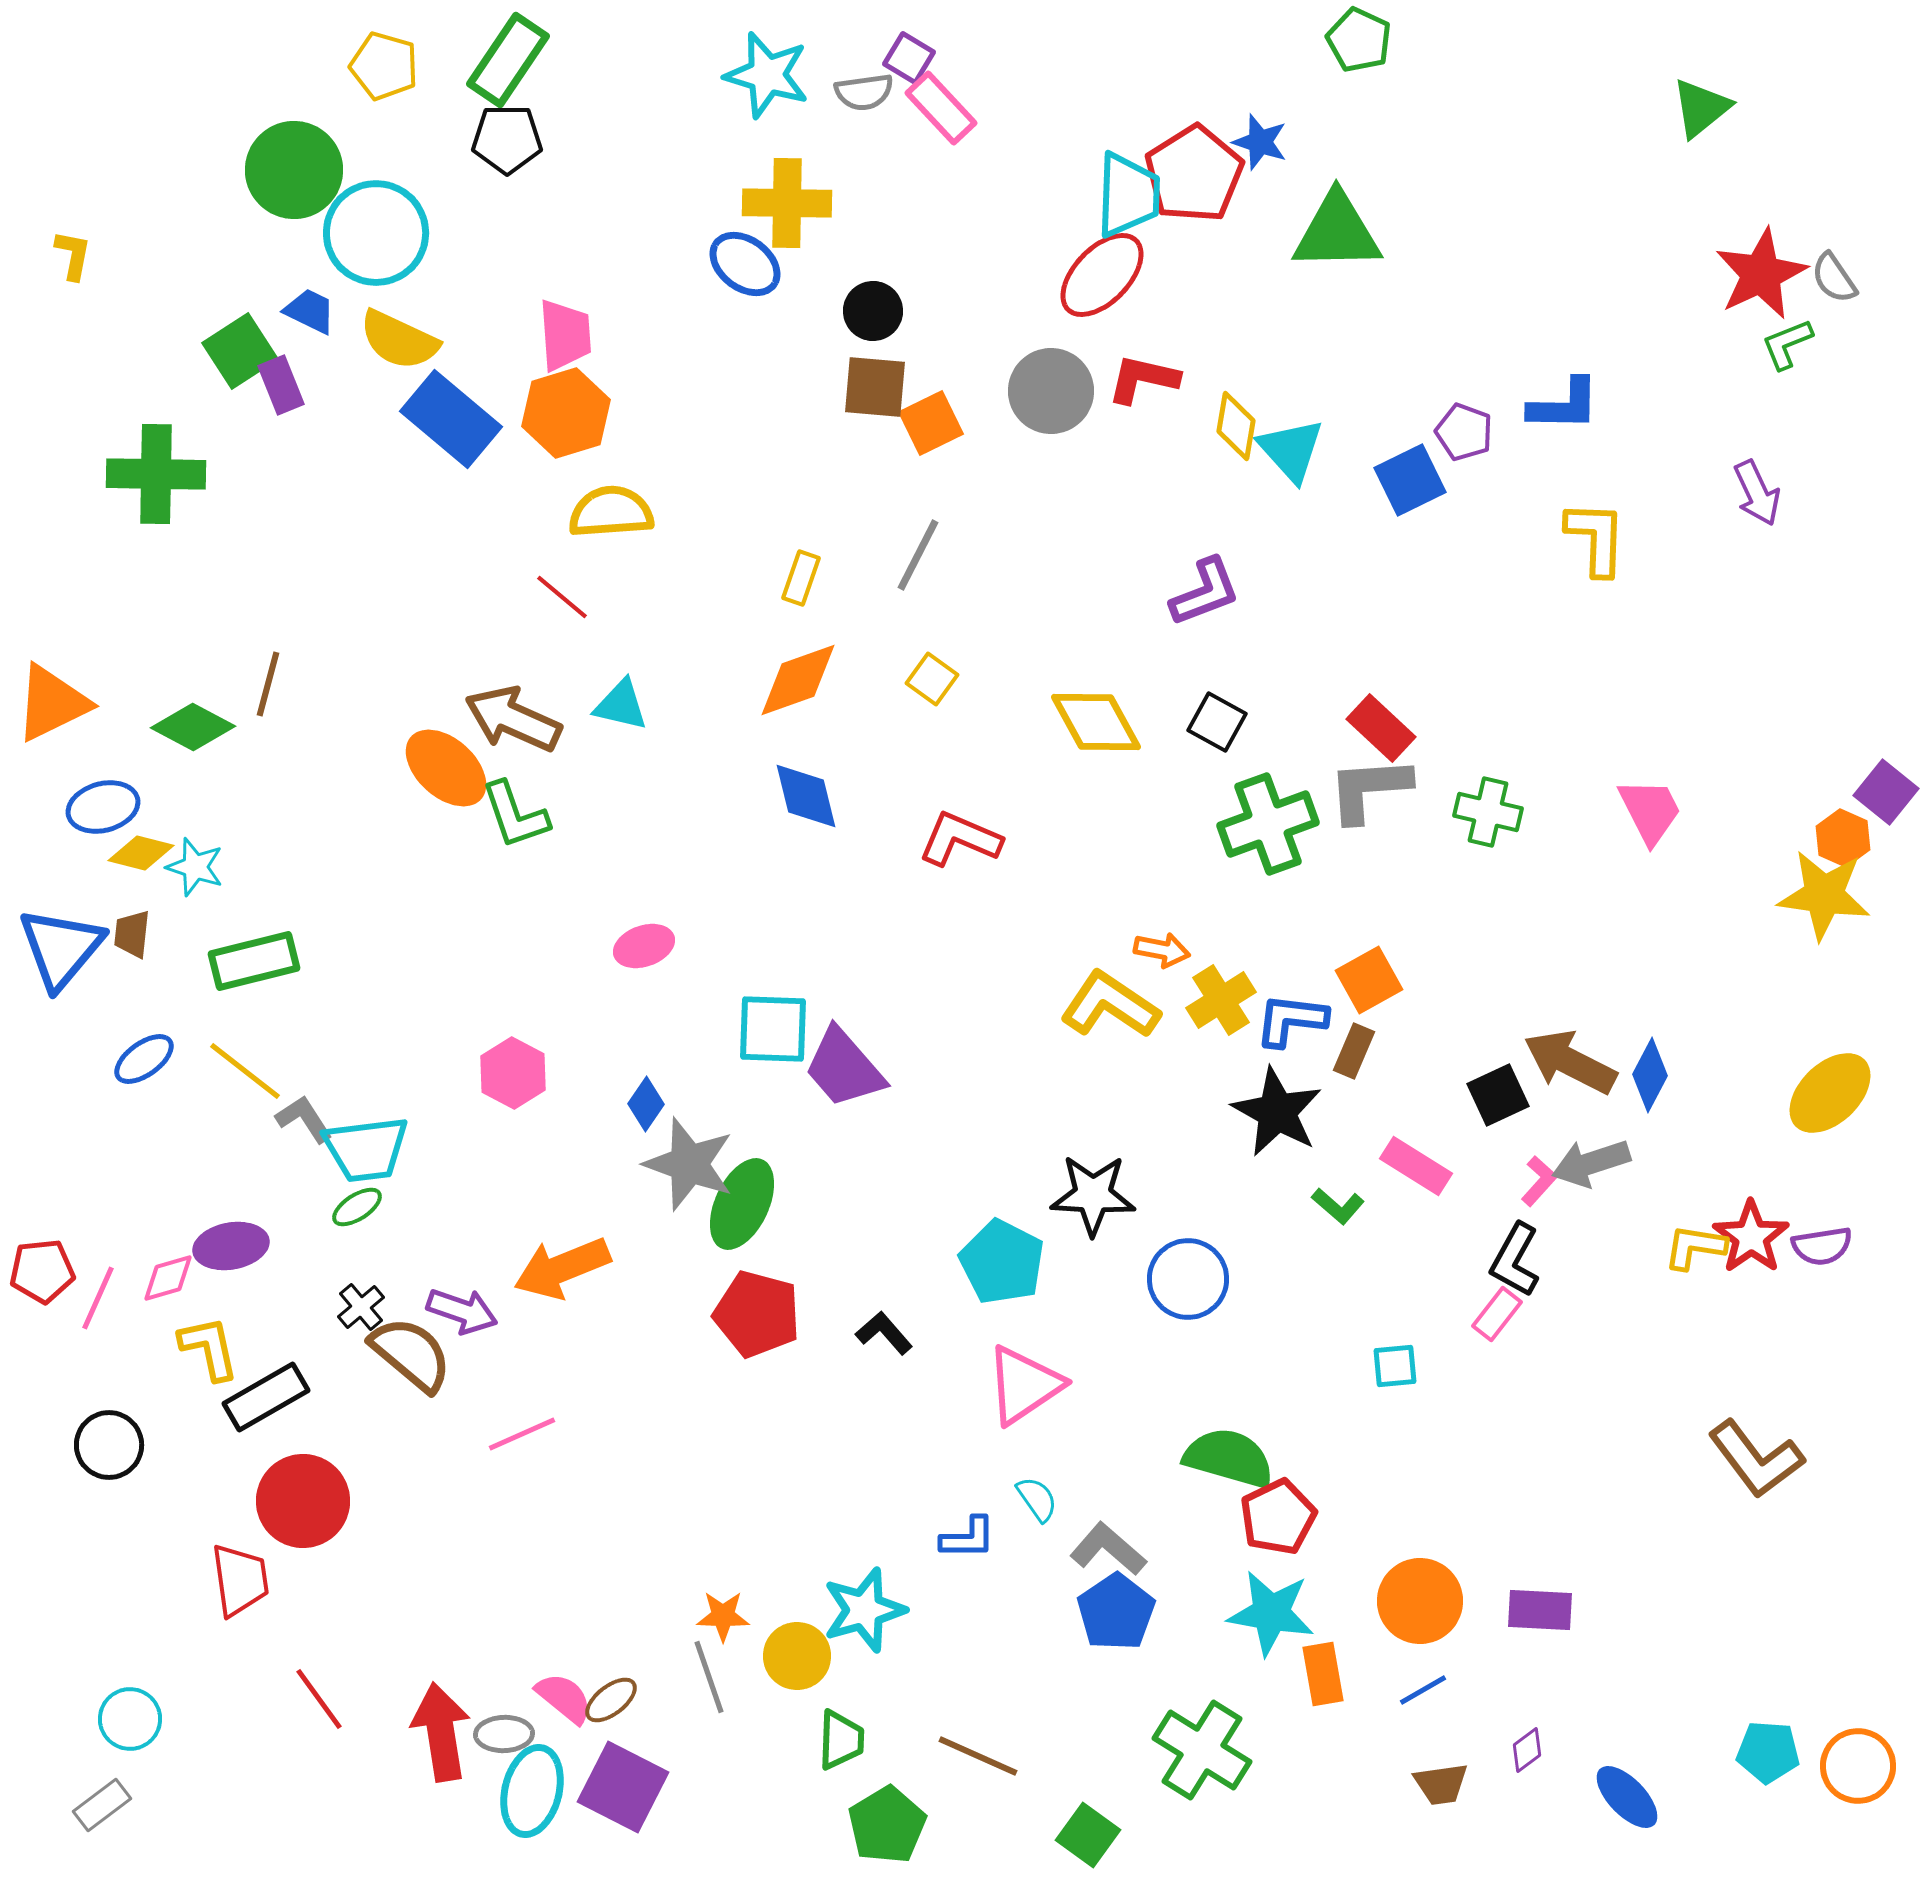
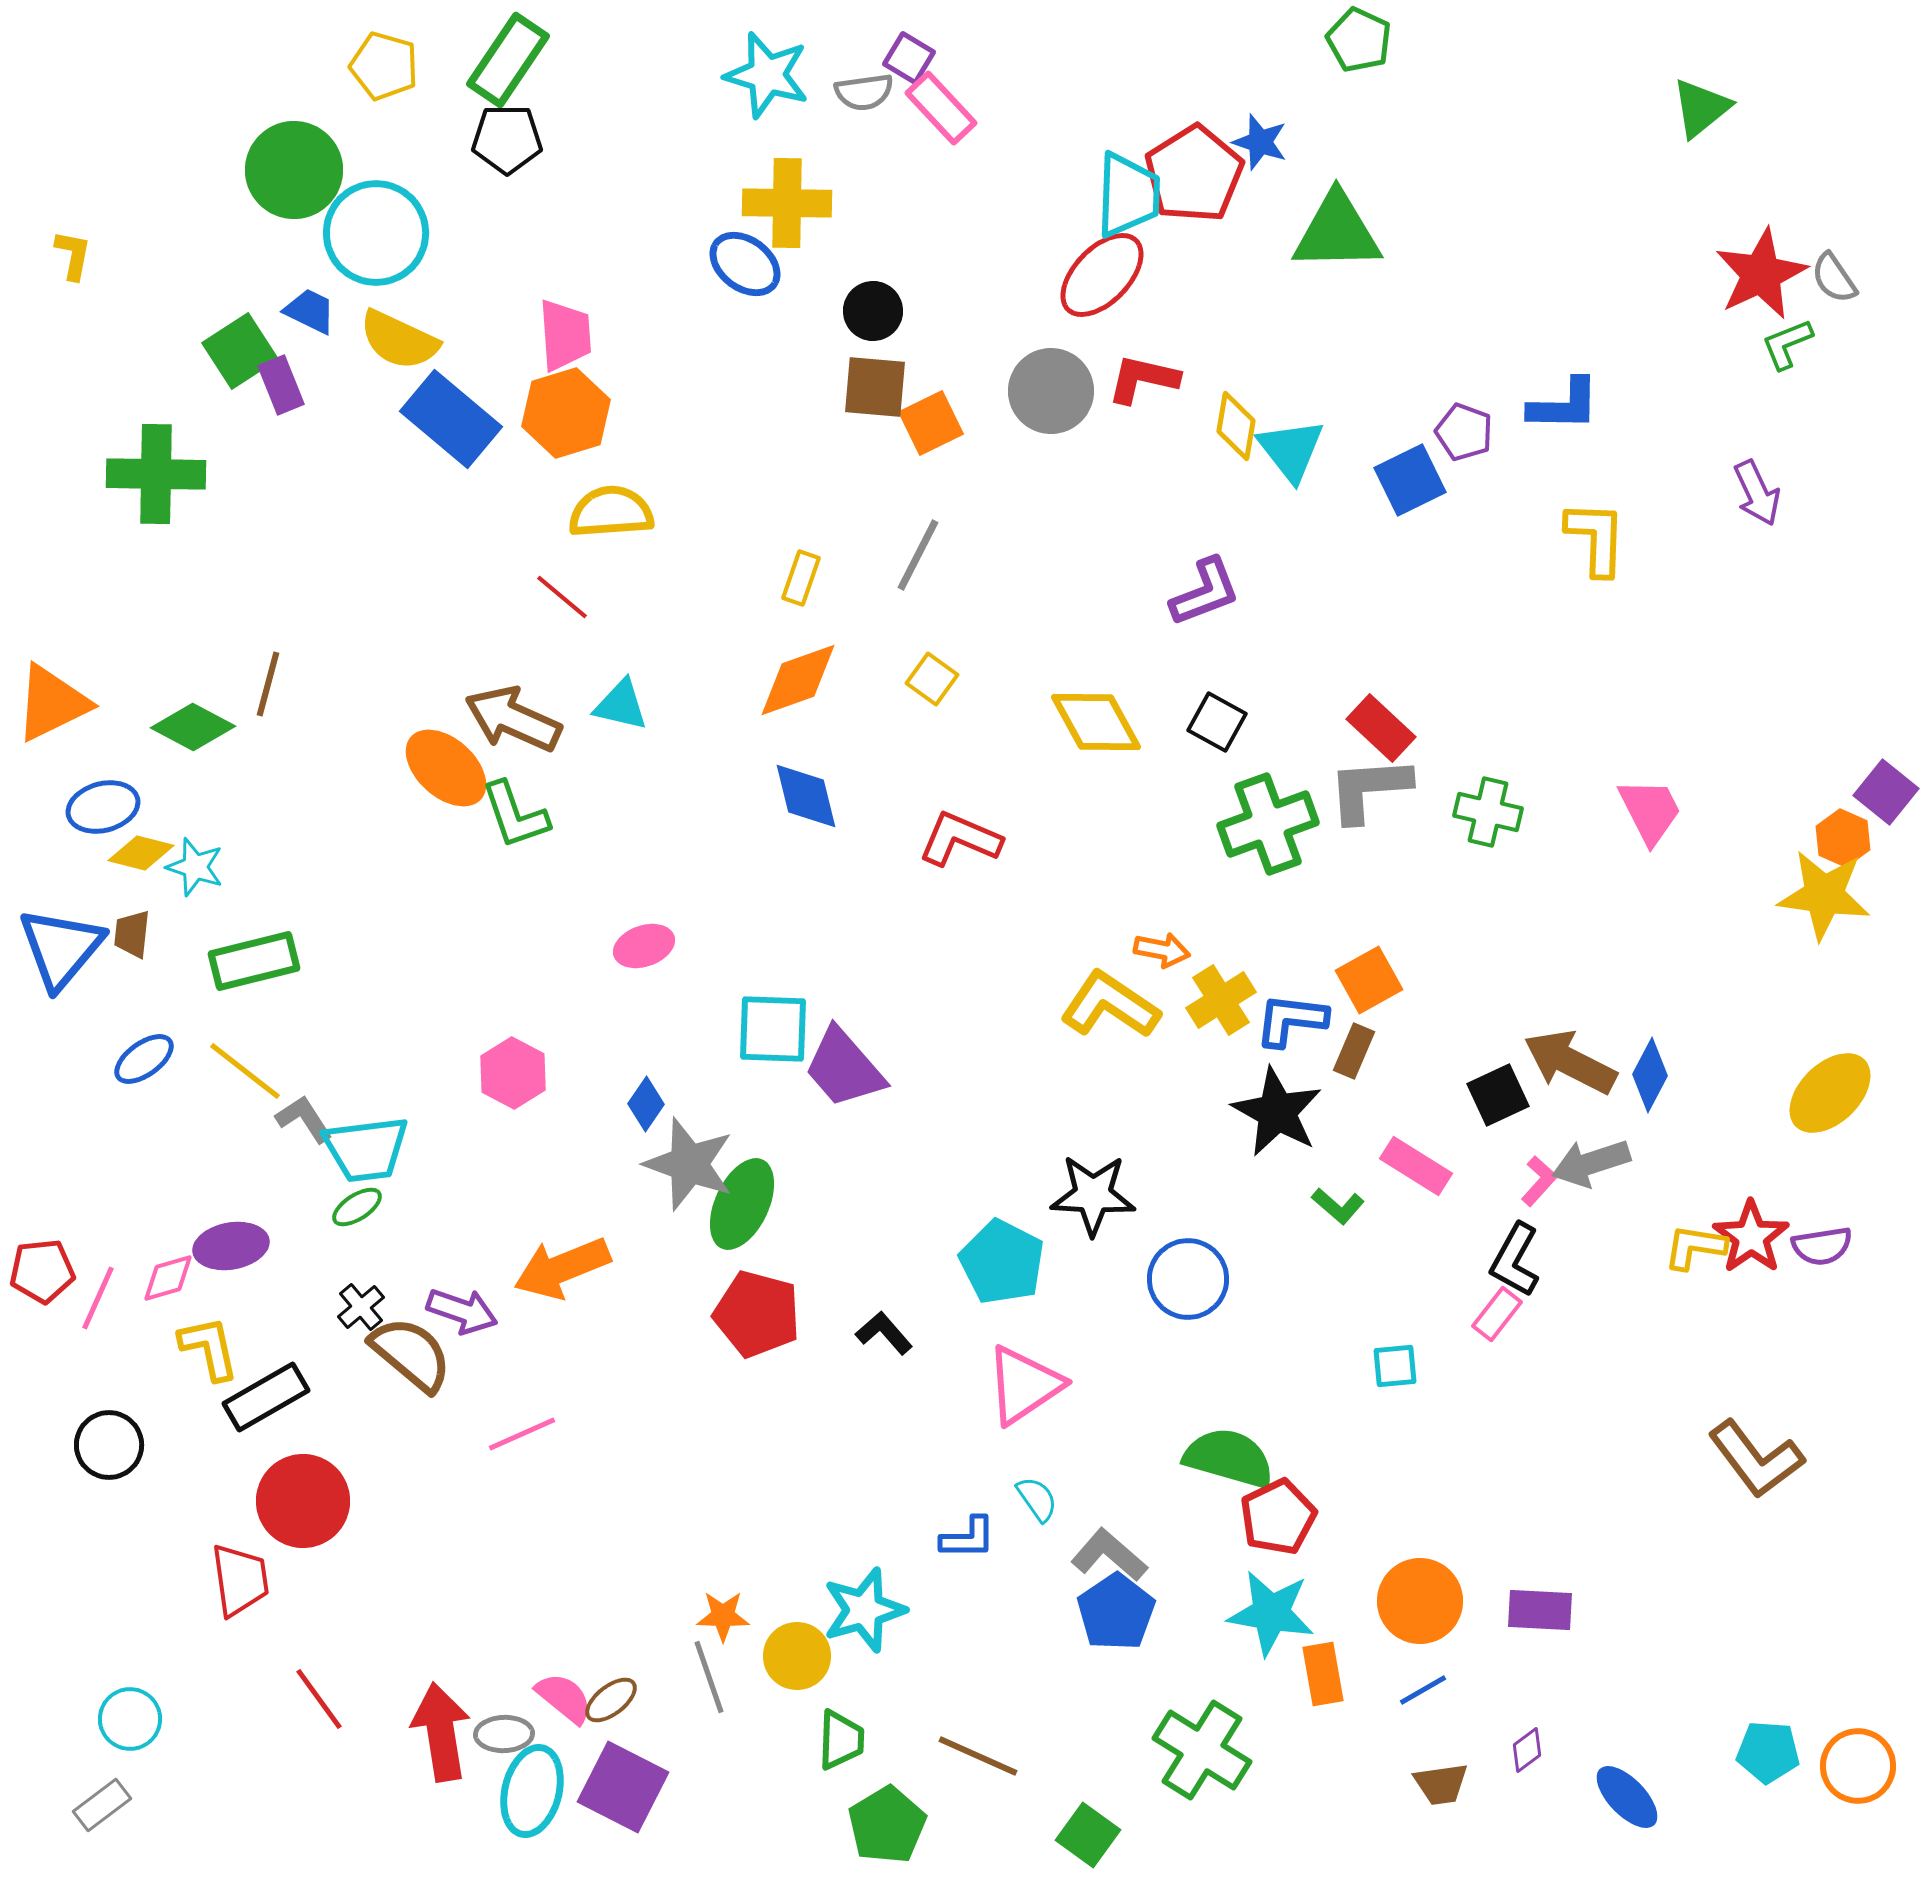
cyan triangle at (1291, 450): rotated 4 degrees clockwise
gray L-shape at (1108, 1549): moved 1 px right, 6 px down
